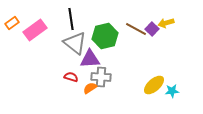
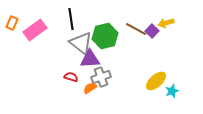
orange rectangle: rotated 32 degrees counterclockwise
purple square: moved 2 px down
gray triangle: moved 6 px right
gray cross: rotated 24 degrees counterclockwise
yellow ellipse: moved 2 px right, 4 px up
cyan star: rotated 16 degrees counterclockwise
